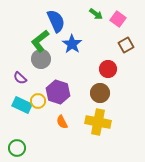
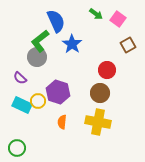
brown square: moved 2 px right
gray circle: moved 4 px left, 2 px up
red circle: moved 1 px left, 1 px down
orange semicircle: rotated 32 degrees clockwise
